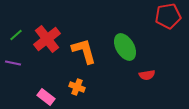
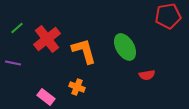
green line: moved 1 px right, 7 px up
